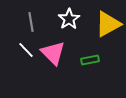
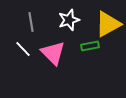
white star: moved 1 px down; rotated 15 degrees clockwise
white line: moved 3 px left, 1 px up
green rectangle: moved 14 px up
